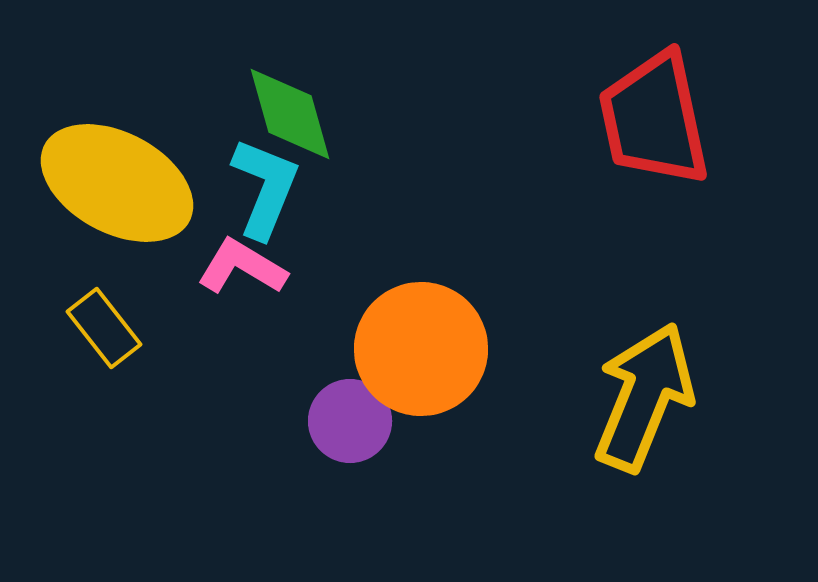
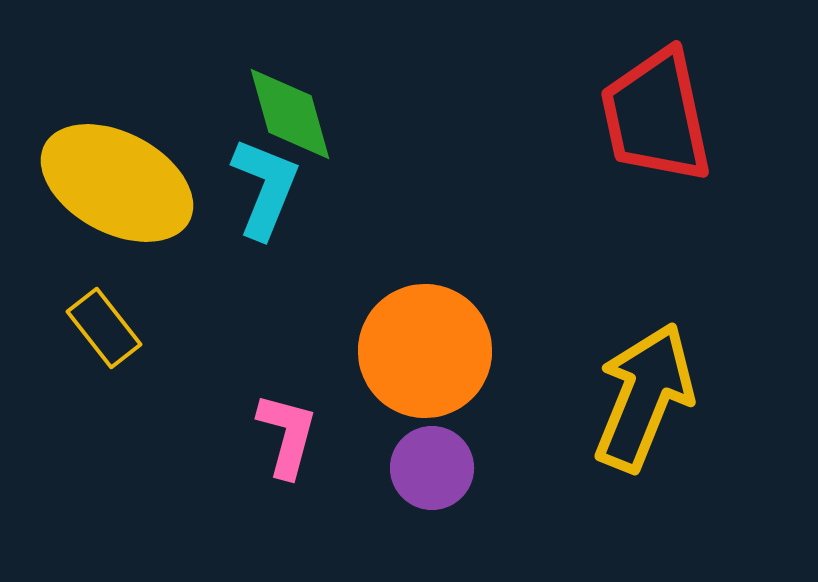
red trapezoid: moved 2 px right, 3 px up
pink L-shape: moved 45 px right, 168 px down; rotated 74 degrees clockwise
orange circle: moved 4 px right, 2 px down
purple circle: moved 82 px right, 47 px down
